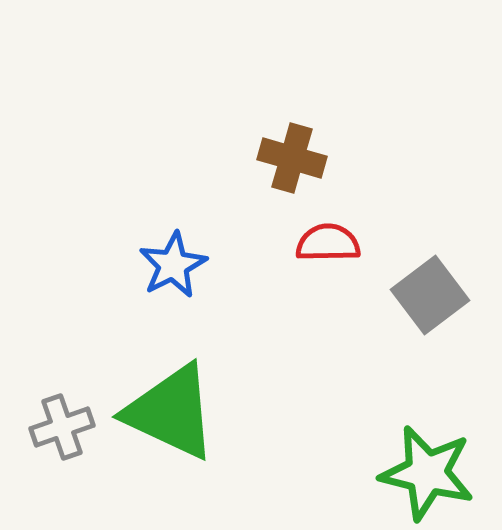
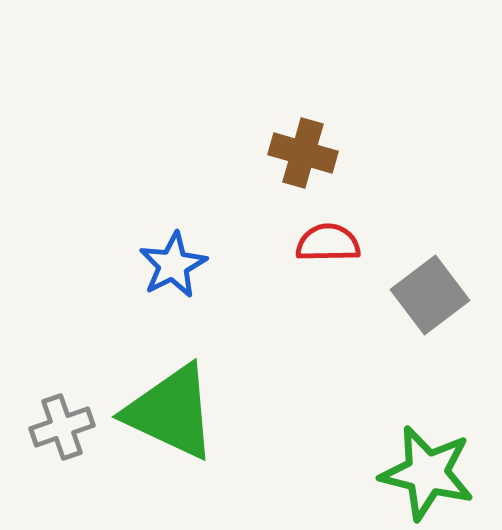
brown cross: moved 11 px right, 5 px up
